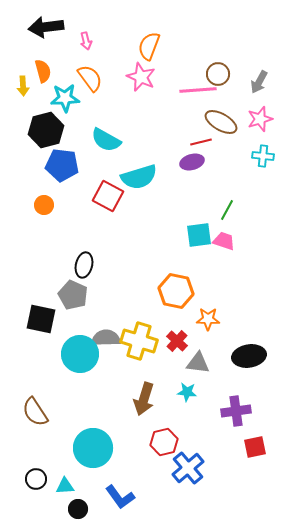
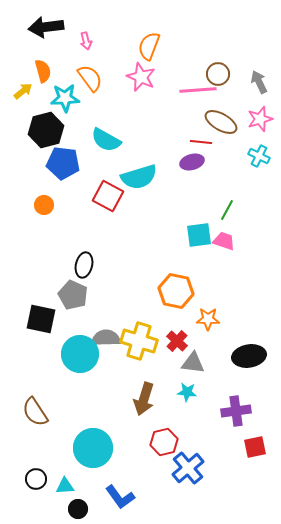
gray arrow at (259, 82): rotated 125 degrees clockwise
yellow arrow at (23, 86): moved 5 px down; rotated 126 degrees counterclockwise
red line at (201, 142): rotated 20 degrees clockwise
cyan cross at (263, 156): moved 4 px left; rotated 20 degrees clockwise
blue pentagon at (62, 165): moved 1 px right, 2 px up
gray triangle at (198, 363): moved 5 px left
